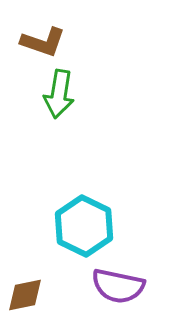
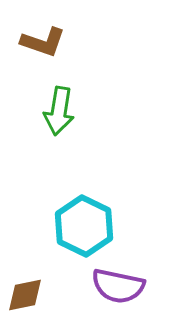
green arrow: moved 17 px down
